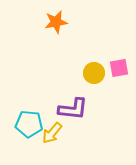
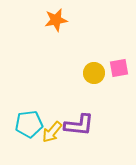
orange star: moved 2 px up
purple L-shape: moved 6 px right, 16 px down
cyan pentagon: rotated 12 degrees counterclockwise
yellow arrow: moved 1 px up
